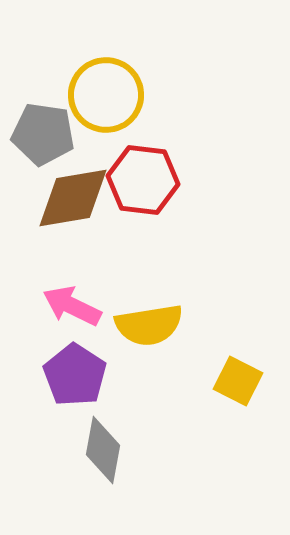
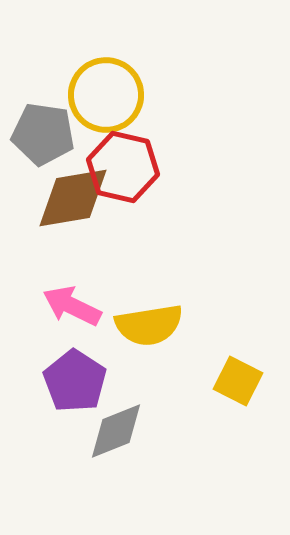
red hexagon: moved 20 px left, 13 px up; rotated 6 degrees clockwise
purple pentagon: moved 6 px down
gray diamond: moved 13 px right, 19 px up; rotated 58 degrees clockwise
